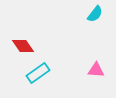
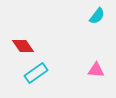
cyan semicircle: moved 2 px right, 2 px down
cyan rectangle: moved 2 px left
